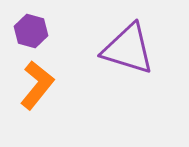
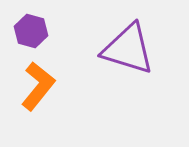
orange L-shape: moved 1 px right, 1 px down
